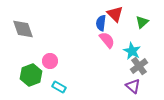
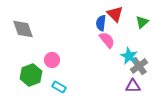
cyan star: moved 3 px left, 5 px down
pink circle: moved 2 px right, 1 px up
purple triangle: rotated 42 degrees counterclockwise
